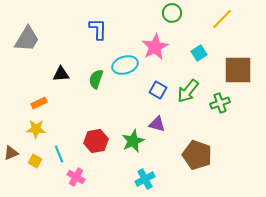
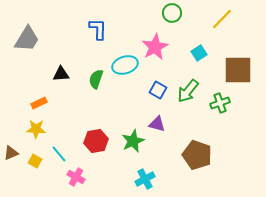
cyan line: rotated 18 degrees counterclockwise
